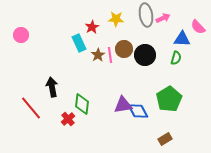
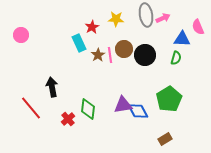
pink semicircle: rotated 21 degrees clockwise
green diamond: moved 6 px right, 5 px down
